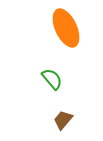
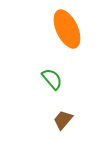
orange ellipse: moved 1 px right, 1 px down
